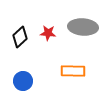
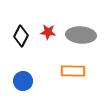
gray ellipse: moved 2 px left, 8 px down
red star: moved 1 px up
black diamond: moved 1 px right, 1 px up; rotated 20 degrees counterclockwise
